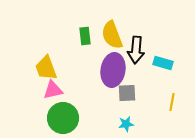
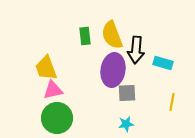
green circle: moved 6 px left
